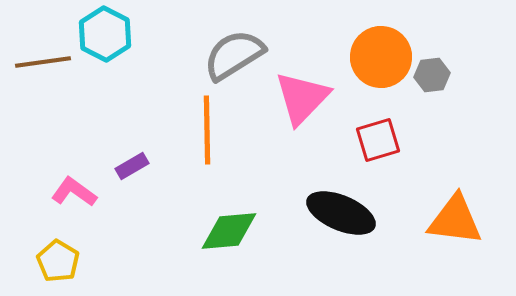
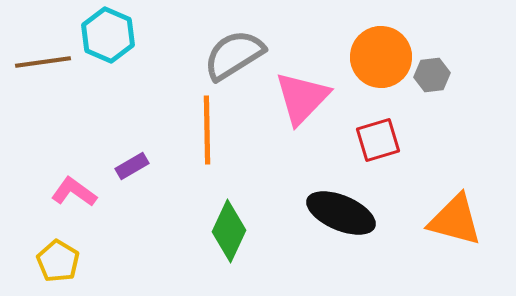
cyan hexagon: moved 3 px right, 1 px down; rotated 4 degrees counterclockwise
orange triangle: rotated 8 degrees clockwise
green diamond: rotated 60 degrees counterclockwise
